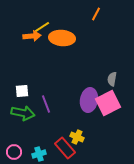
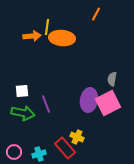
yellow line: moved 5 px right; rotated 49 degrees counterclockwise
